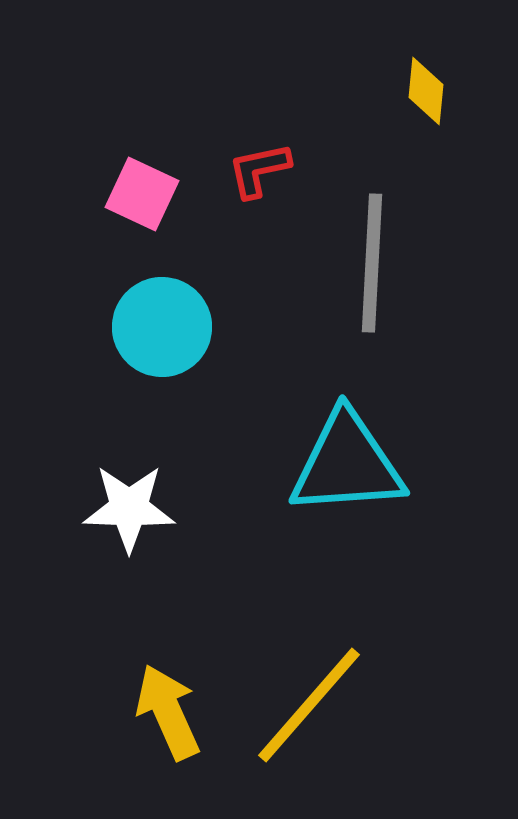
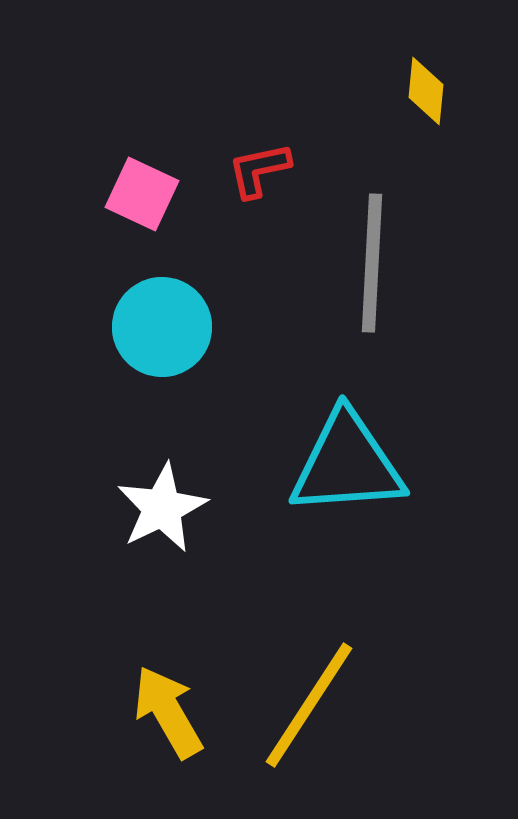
white star: moved 33 px right; rotated 28 degrees counterclockwise
yellow line: rotated 8 degrees counterclockwise
yellow arrow: rotated 6 degrees counterclockwise
